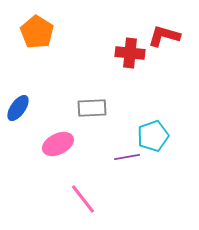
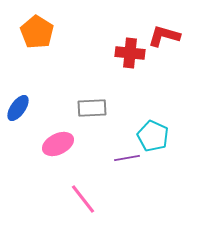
cyan pentagon: rotated 28 degrees counterclockwise
purple line: moved 1 px down
